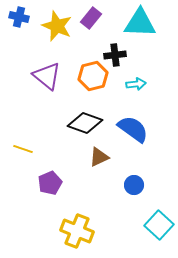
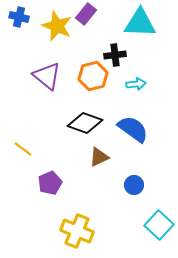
purple rectangle: moved 5 px left, 4 px up
yellow line: rotated 18 degrees clockwise
